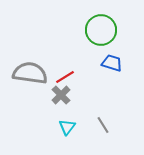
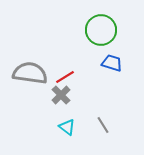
cyan triangle: rotated 30 degrees counterclockwise
